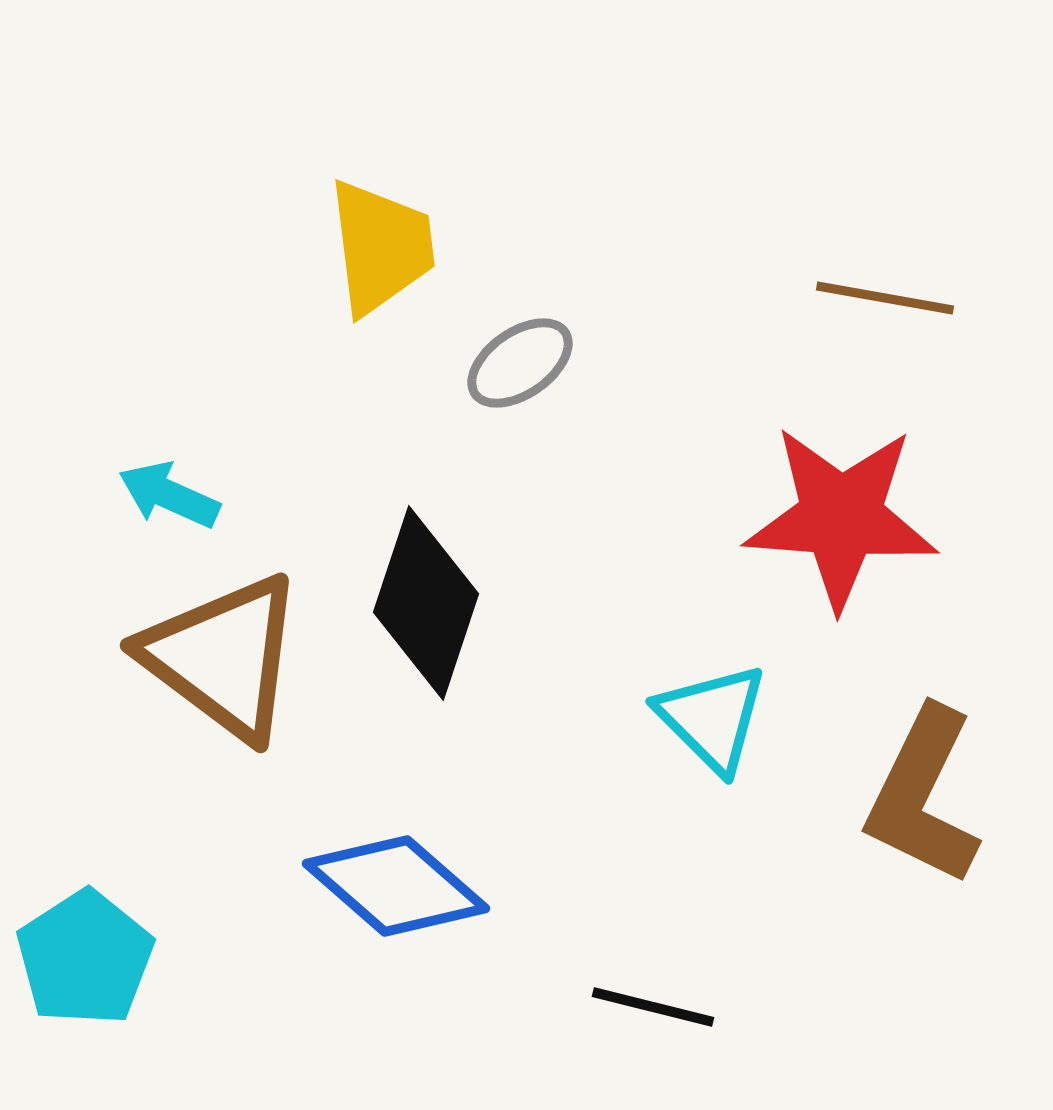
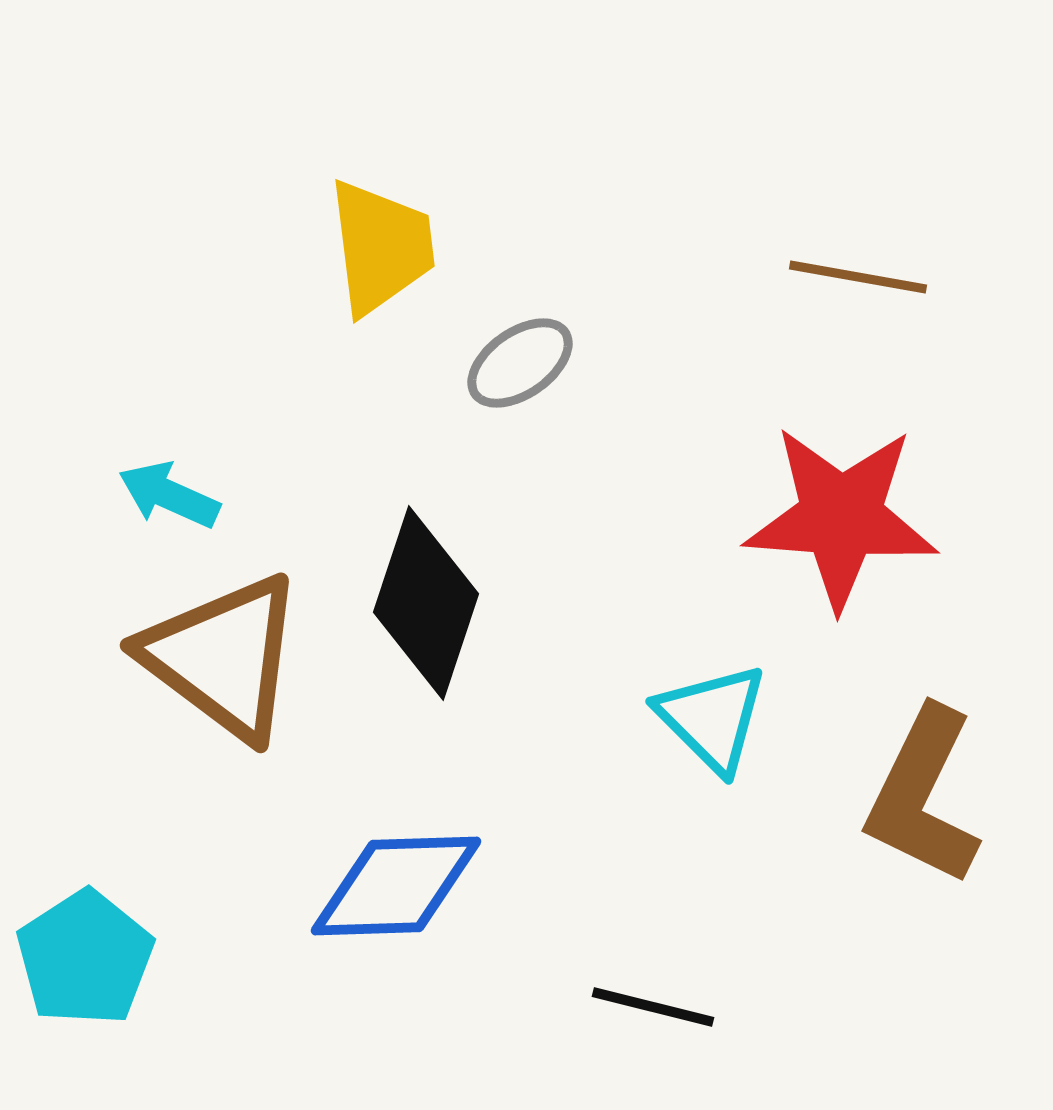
brown line: moved 27 px left, 21 px up
blue diamond: rotated 43 degrees counterclockwise
